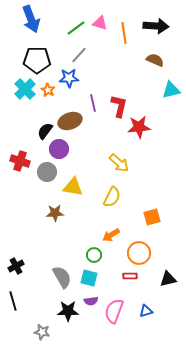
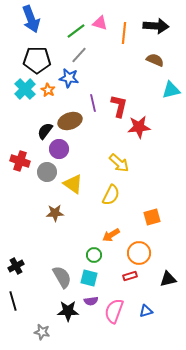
green line: moved 3 px down
orange line: rotated 15 degrees clockwise
blue star: rotated 12 degrees clockwise
yellow triangle: moved 3 px up; rotated 25 degrees clockwise
yellow semicircle: moved 1 px left, 2 px up
red rectangle: rotated 16 degrees counterclockwise
